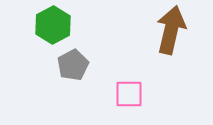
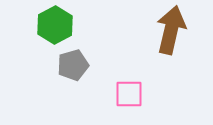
green hexagon: moved 2 px right
gray pentagon: rotated 12 degrees clockwise
